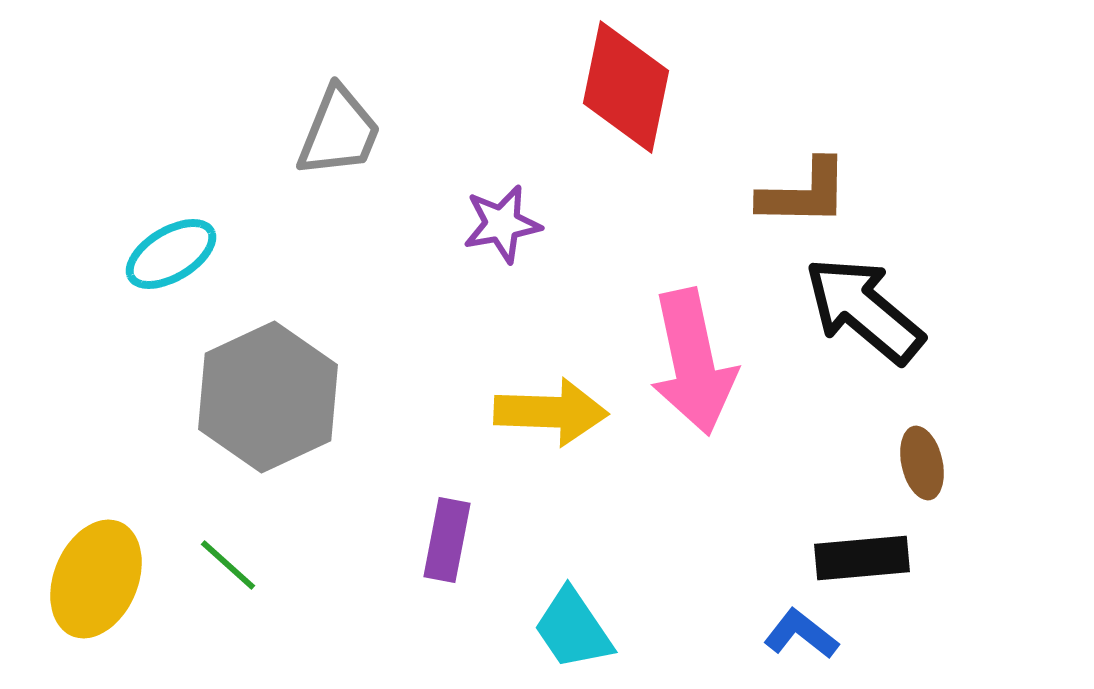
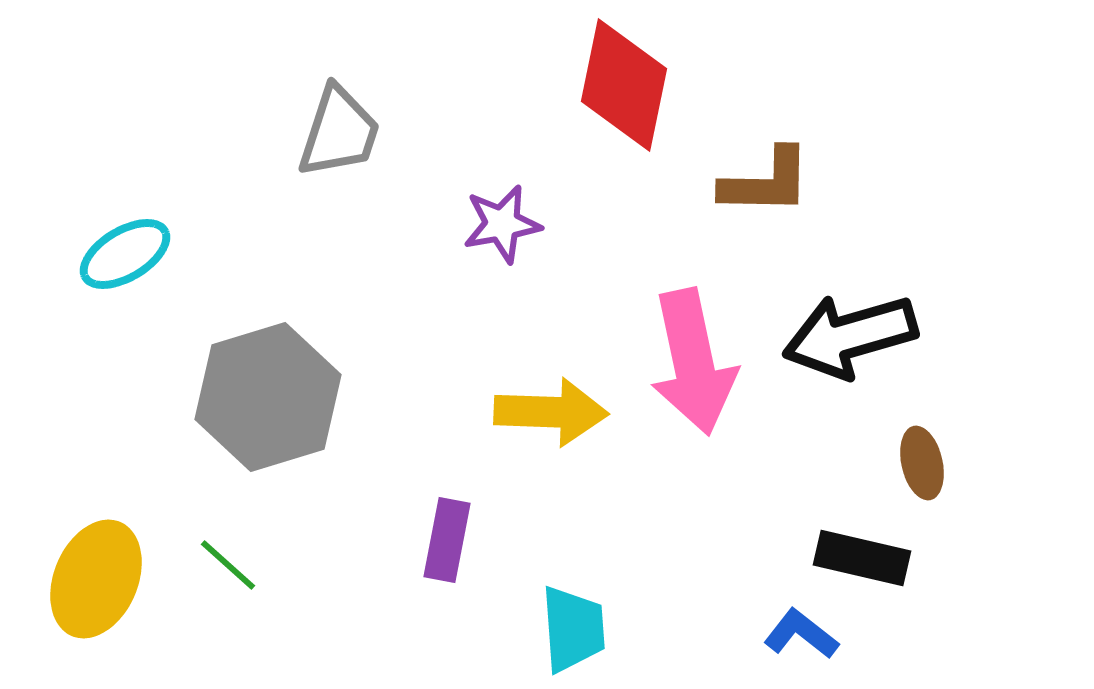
red diamond: moved 2 px left, 2 px up
gray trapezoid: rotated 4 degrees counterclockwise
brown L-shape: moved 38 px left, 11 px up
cyan ellipse: moved 46 px left
black arrow: moved 14 px left, 26 px down; rotated 56 degrees counterclockwise
gray hexagon: rotated 8 degrees clockwise
black rectangle: rotated 18 degrees clockwise
cyan trapezoid: rotated 150 degrees counterclockwise
